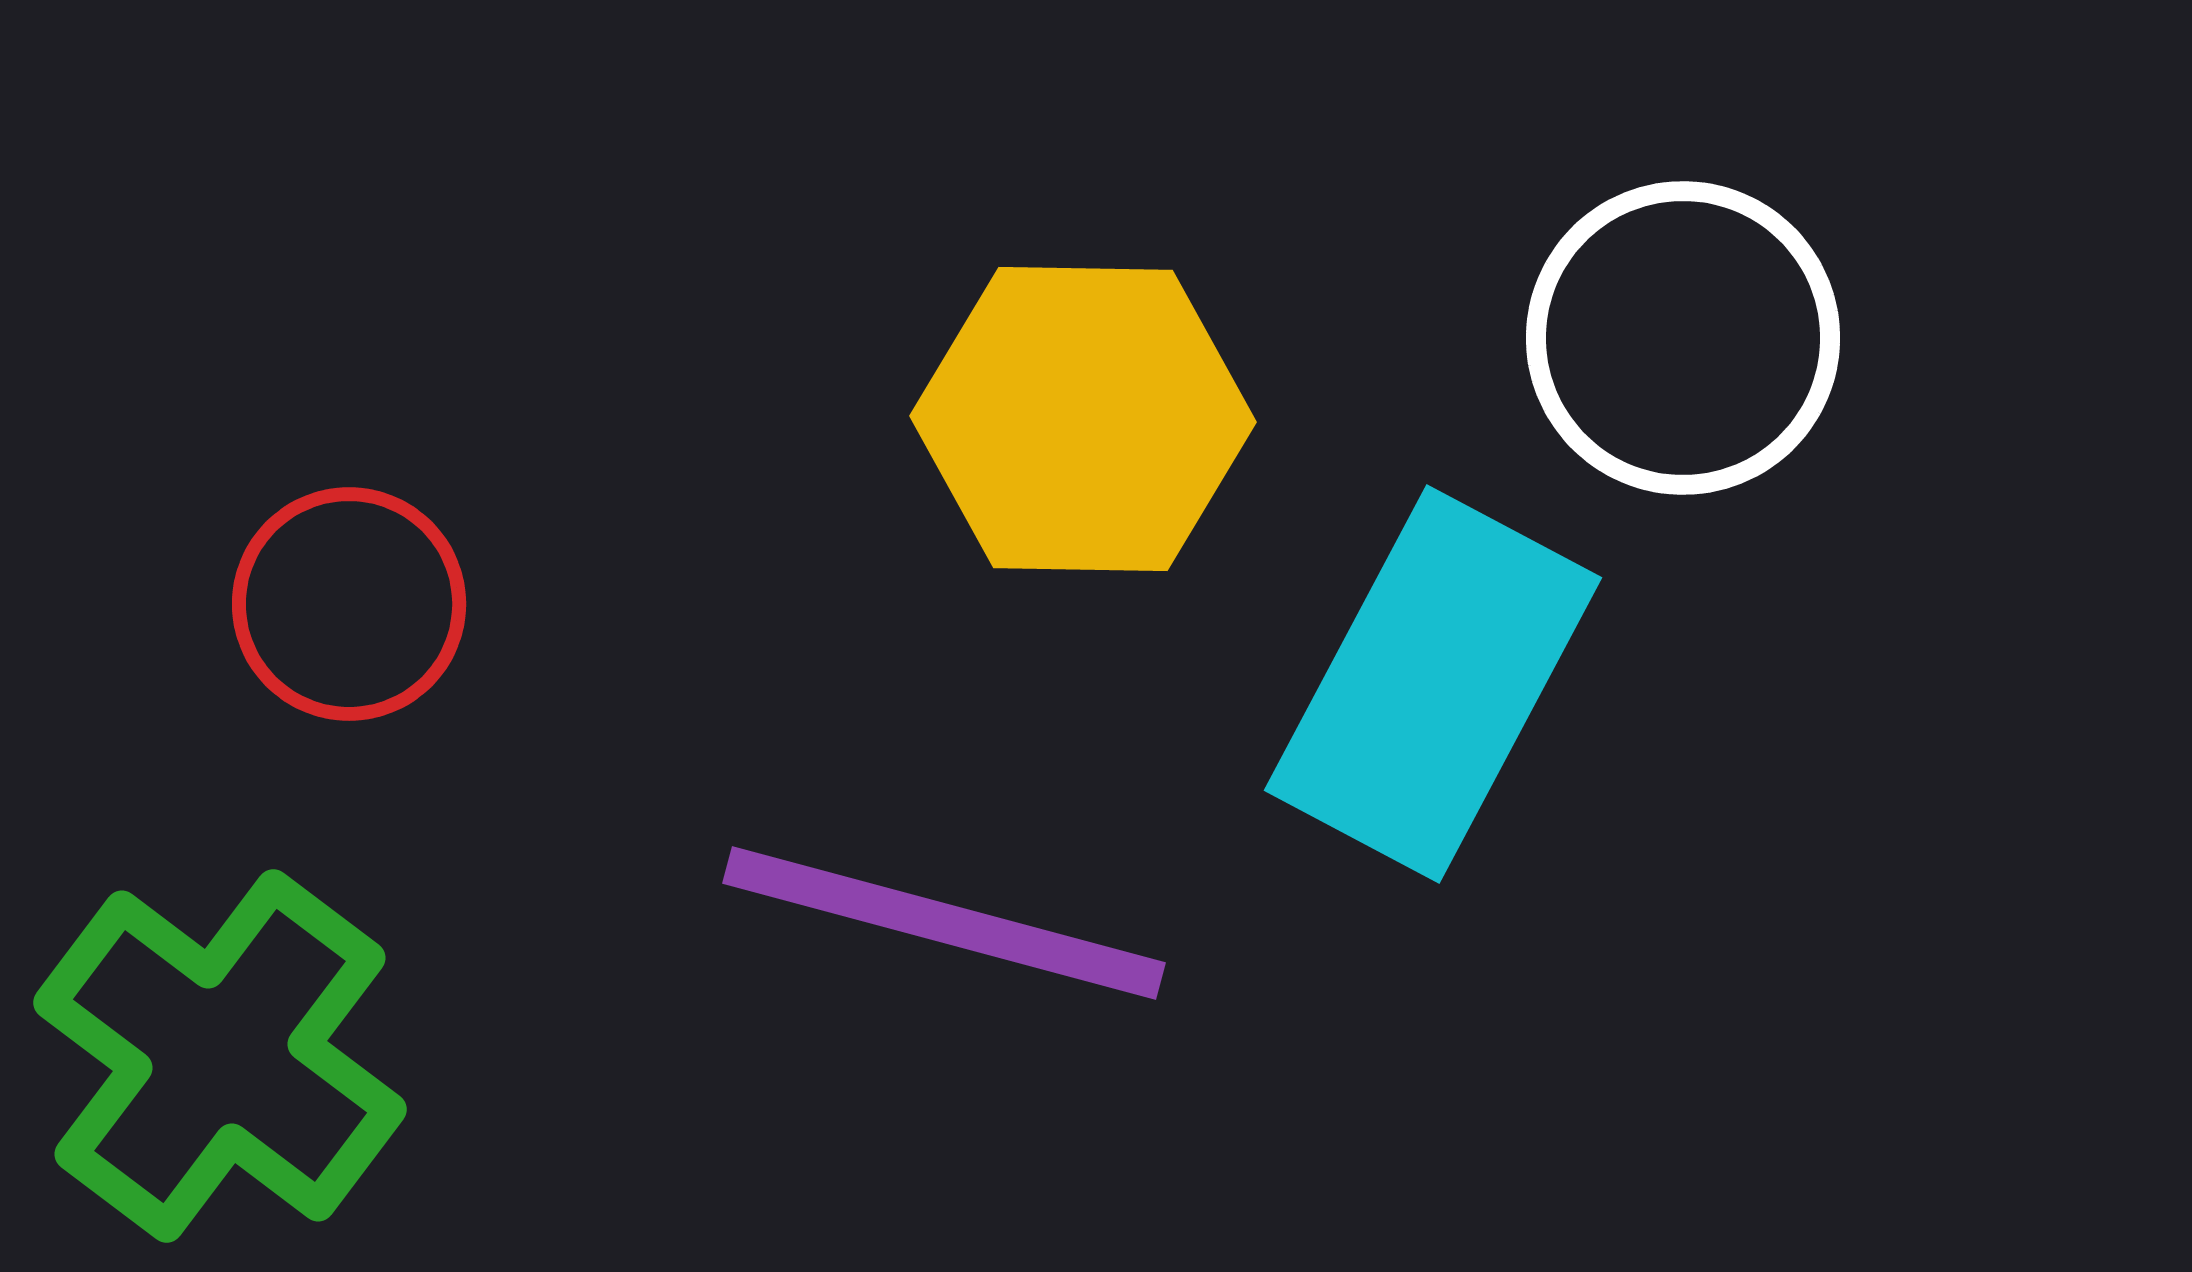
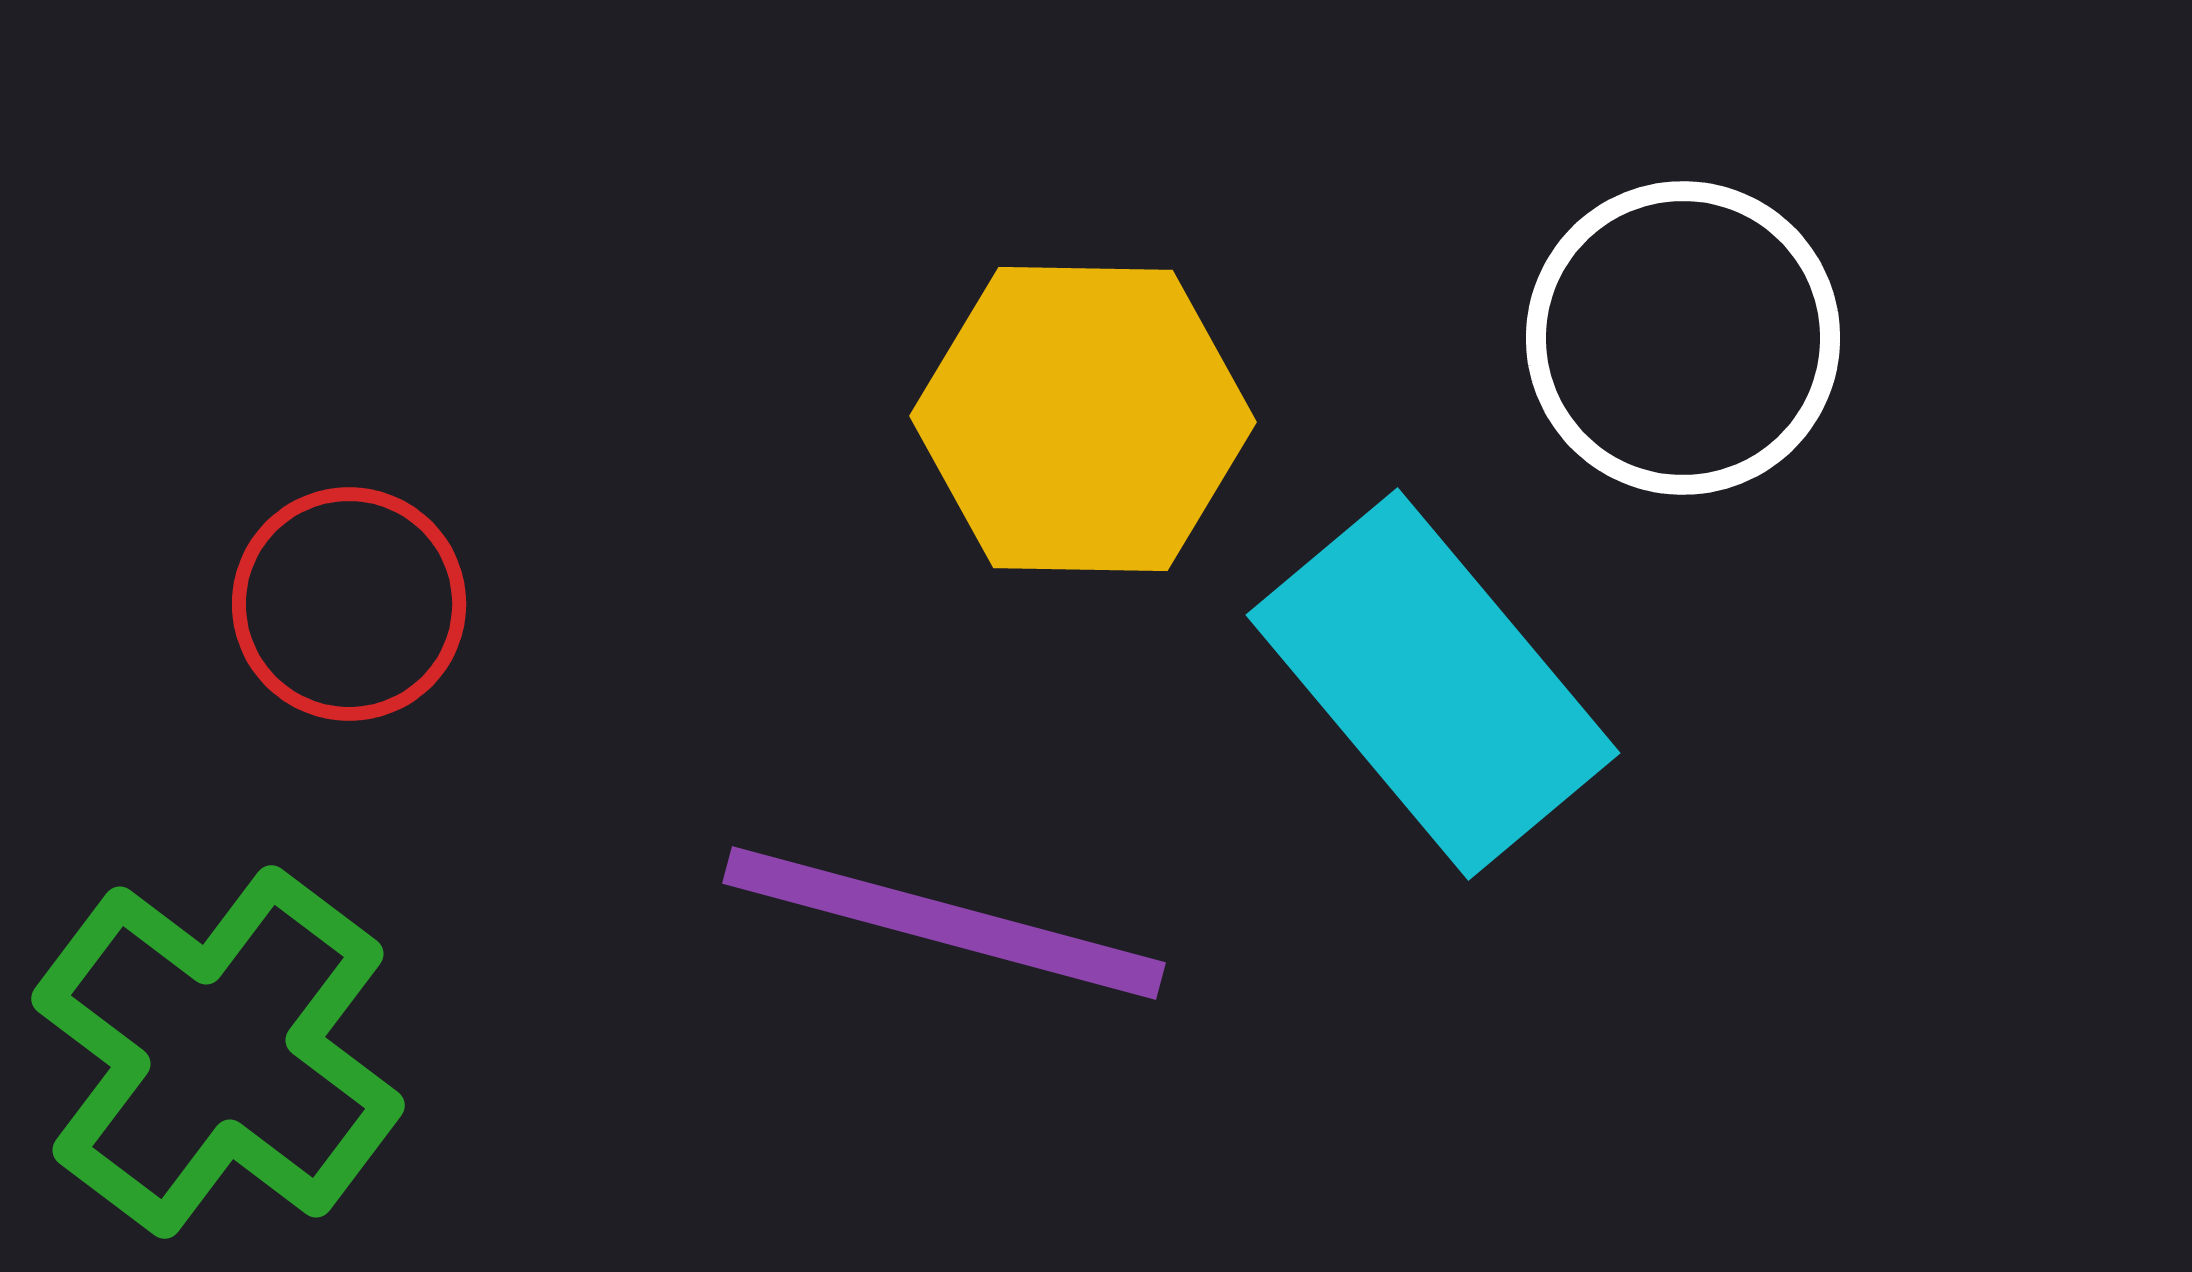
cyan rectangle: rotated 68 degrees counterclockwise
green cross: moved 2 px left, 4 px up
